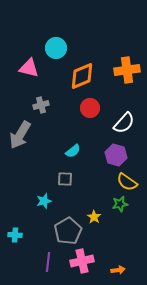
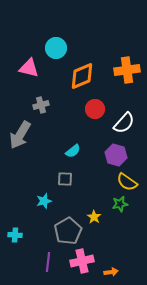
red circle: moved 5 px right, 1 px down
orange arrow: moved 7 px left, 2 px down
